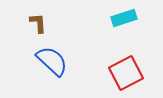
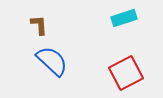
brown L-shape: moved 1 px right, 2 px down
